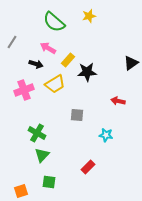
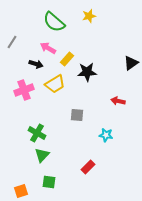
yellow rectangle: moved 1 px left, 1 px up
